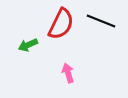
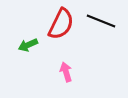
pink arrow: moved 2 px left, 1 px up
